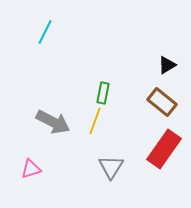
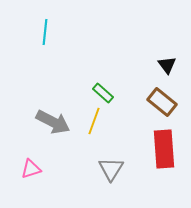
cyan line: rotated 20 degrees counterclockwise
black triangle: rotated 36 degrees counterclockwise
green rectangle: rotated 60 degrees counterclockwise
yellow line: moved 1 px left
red rectangle: rotated 39 degrees counterclockwise
gray triangle: moved 2 px down
